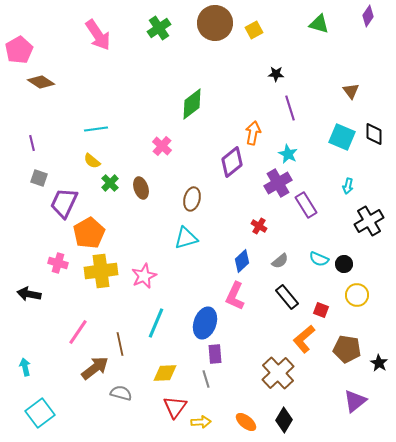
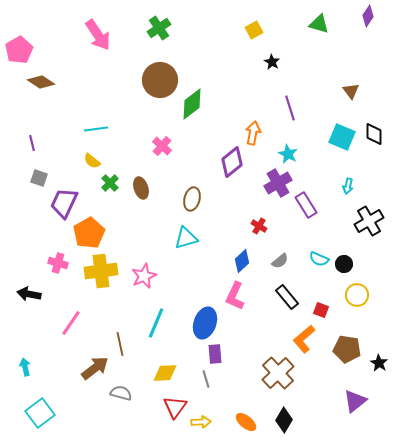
brown circle at (215, 23): moved 55 px left, 57 px down
black star at (276, 74): moved 4 px left, 12 px up; rotated 28 degrees clockwise
pink line at (78, 332): moved 7 px left, 9 px up
